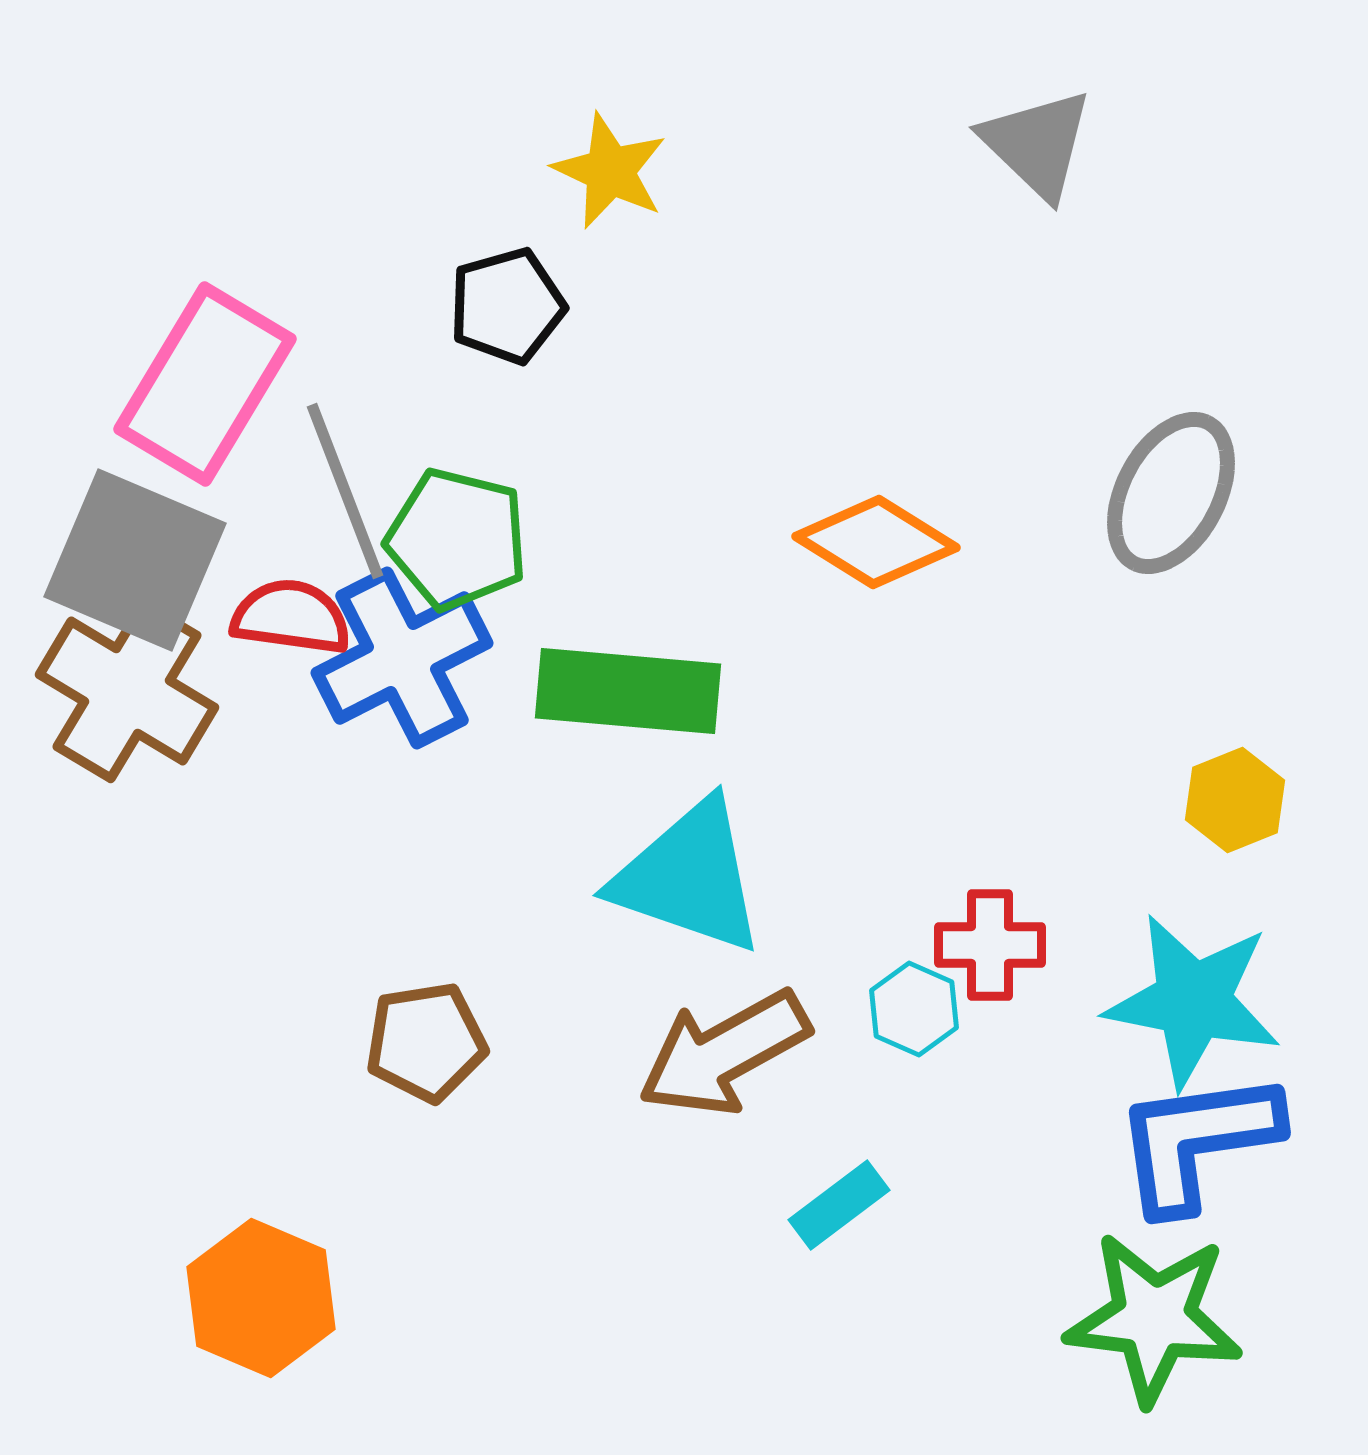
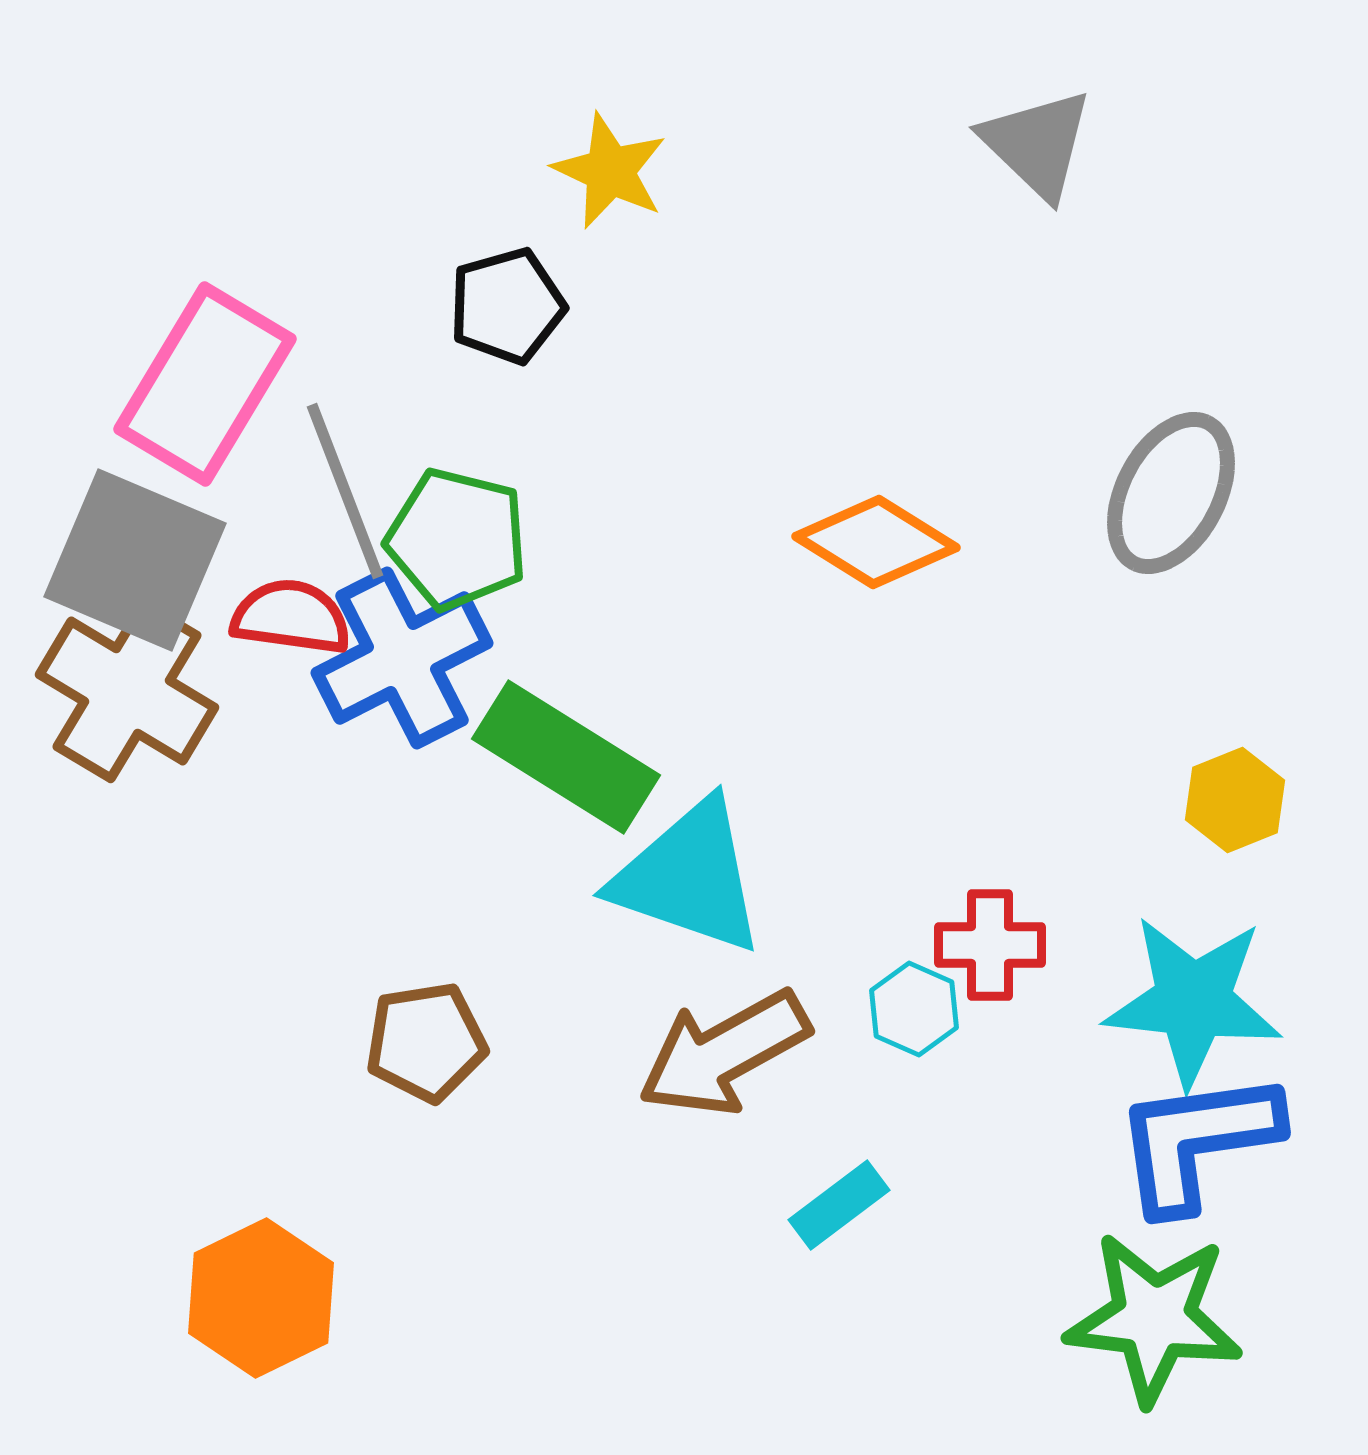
green rectangle: moved 62 px left, 66 px down; rotated 27 degrees clockwise
cyan star: rotated 5 degrees counterclockwise
orange hexagon: rotated 11 degrees clockwise
